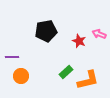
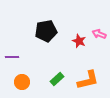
green rectangle: moved 9 px left, 7 px down
orange circle: moved 1 px right, 6 px down
